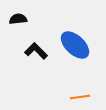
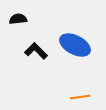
blue ellipse: rotated 16 degrees counterclockwise
